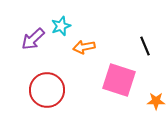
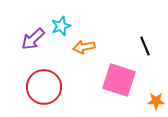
red circle: moved 3 px left, 3 px up
